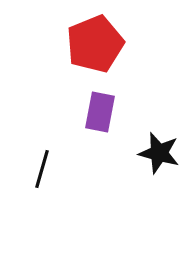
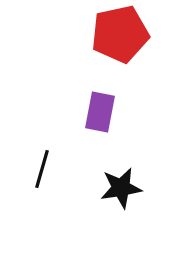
red pentagon: moved 25 px right, 10 px up; rotated 10 degrees clockwise
black star: moved 38 px left, 35 px down; rotated 24 degrees counterclockwise
